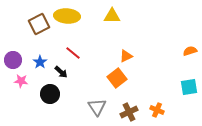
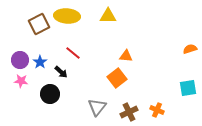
yellow triangle: moved 4 px left
orange semicircle: moved 2 px up
orange triangle: rotated 32 degrees clockwise
purple circle: moved 7 px right
cyan square: moved 1 px left, 1 px down
gray triangle: rotated 12 degrees clockwise
